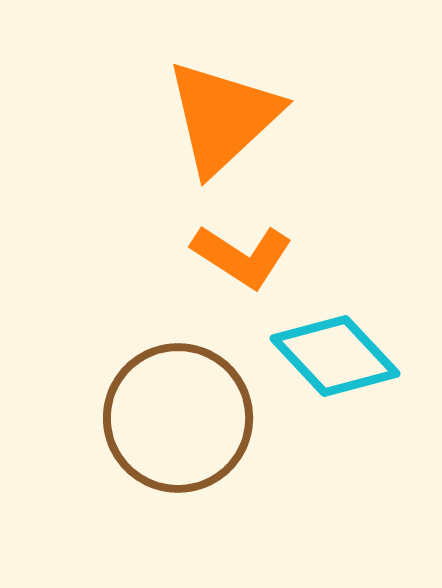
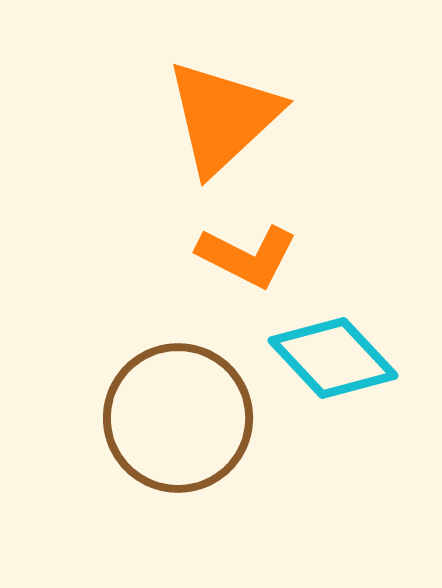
orange L-shape: moved 5 px right; rotated 6 degrees counterclockwise
cyan diamond: moved 2 px left, 2 px down
